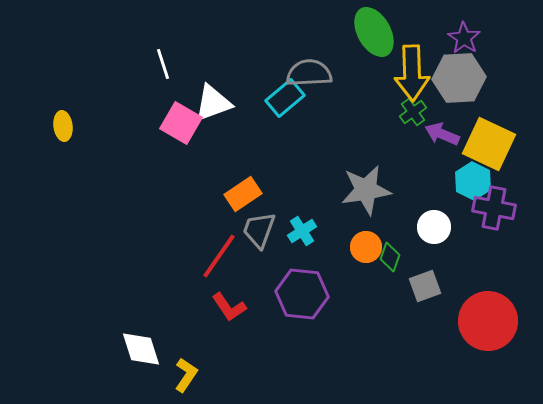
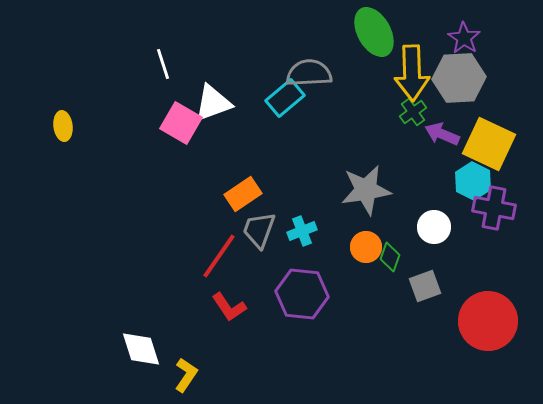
cyan cross: rotated 12 degrees clockwise
